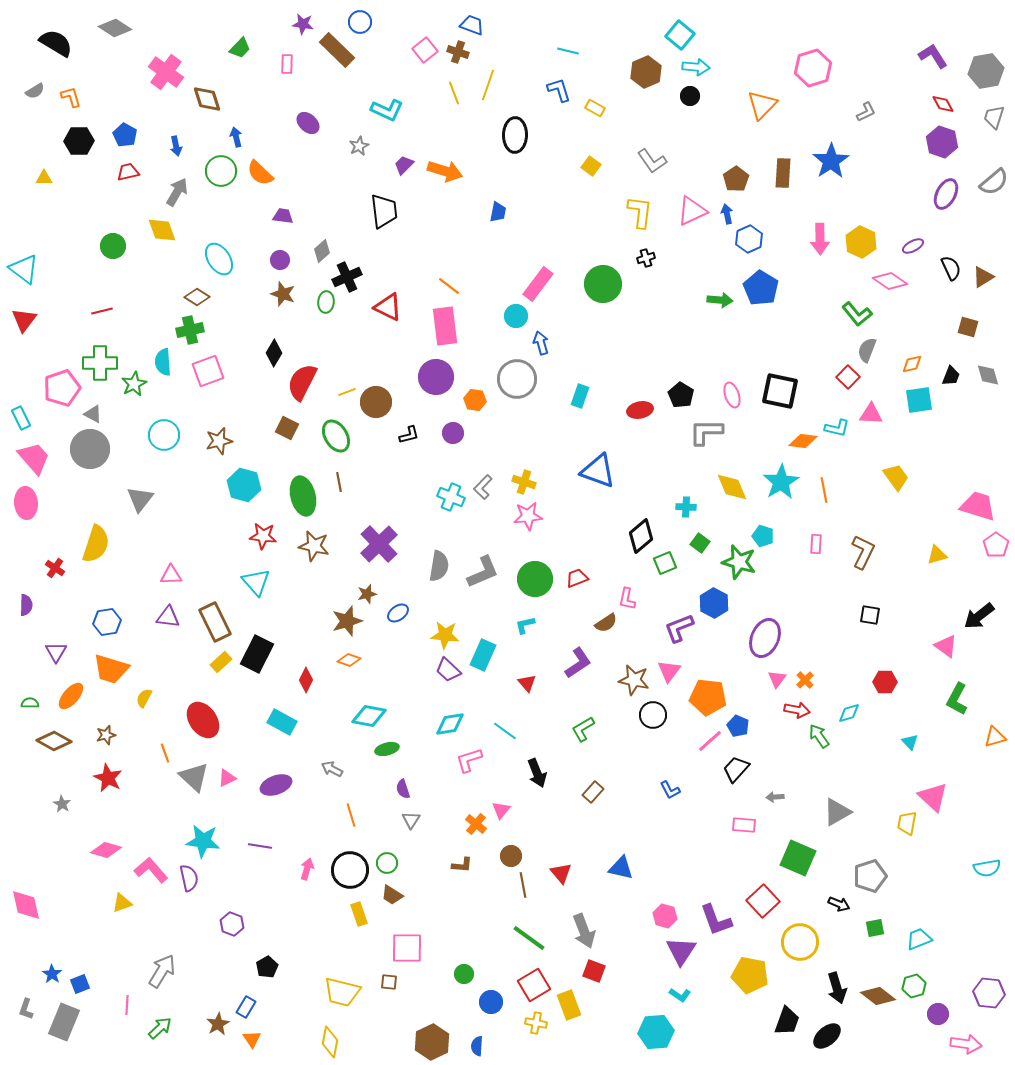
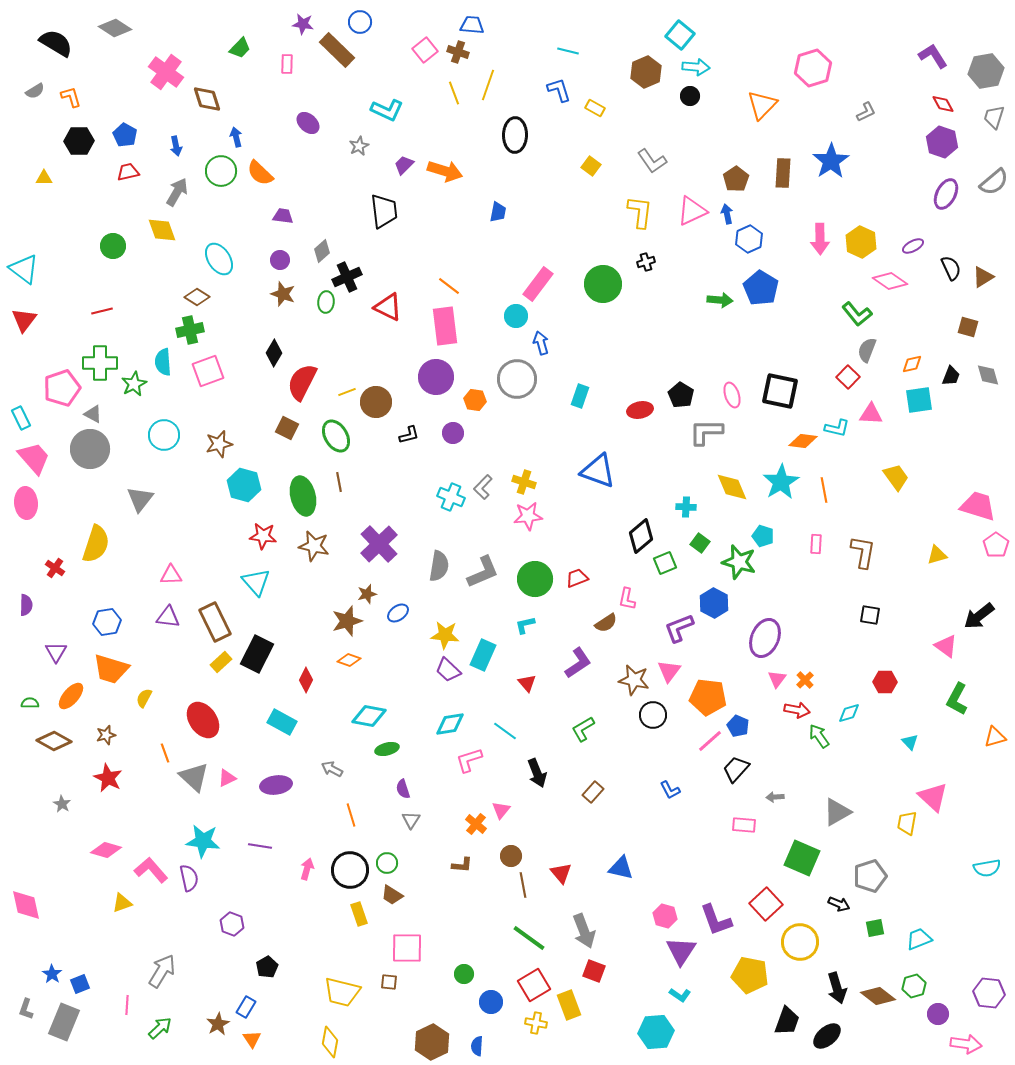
blue trapezoid at (472, 25): rotated 15 degrees counterclockwise
black cross at (646, 258): moved 4 px down
brown star at (219, 441): moved 3 px down
brown L-shape at (863, 552): rotated 16 degrees counterclockwise
purple ellipse at (276, 785): rotated 12 degrees clockwise
green square at (798, 858): moved 4 px right
red square at (763, 901): moved 3 px right, 3 px down
